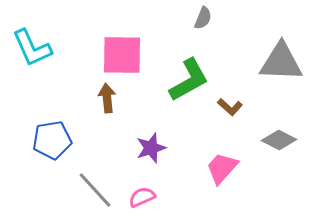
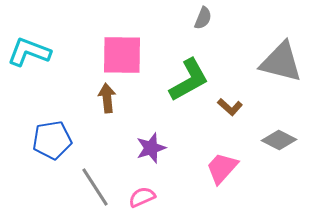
cyan L-shape: moved 3 px left, 4 px down; rotated 135 degrees clockwise
gray triangle: rotated 12 degrees clockwise
gray line: moved 3 px up; rotated 9 degrees clockwise
